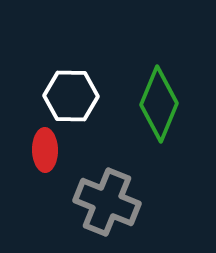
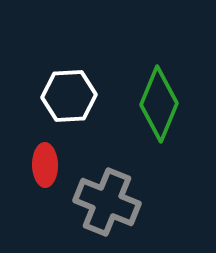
white hexagon: moved 2 px left; rotated 4 degrees counterclockwise
red ellipse: moved 15 px down
